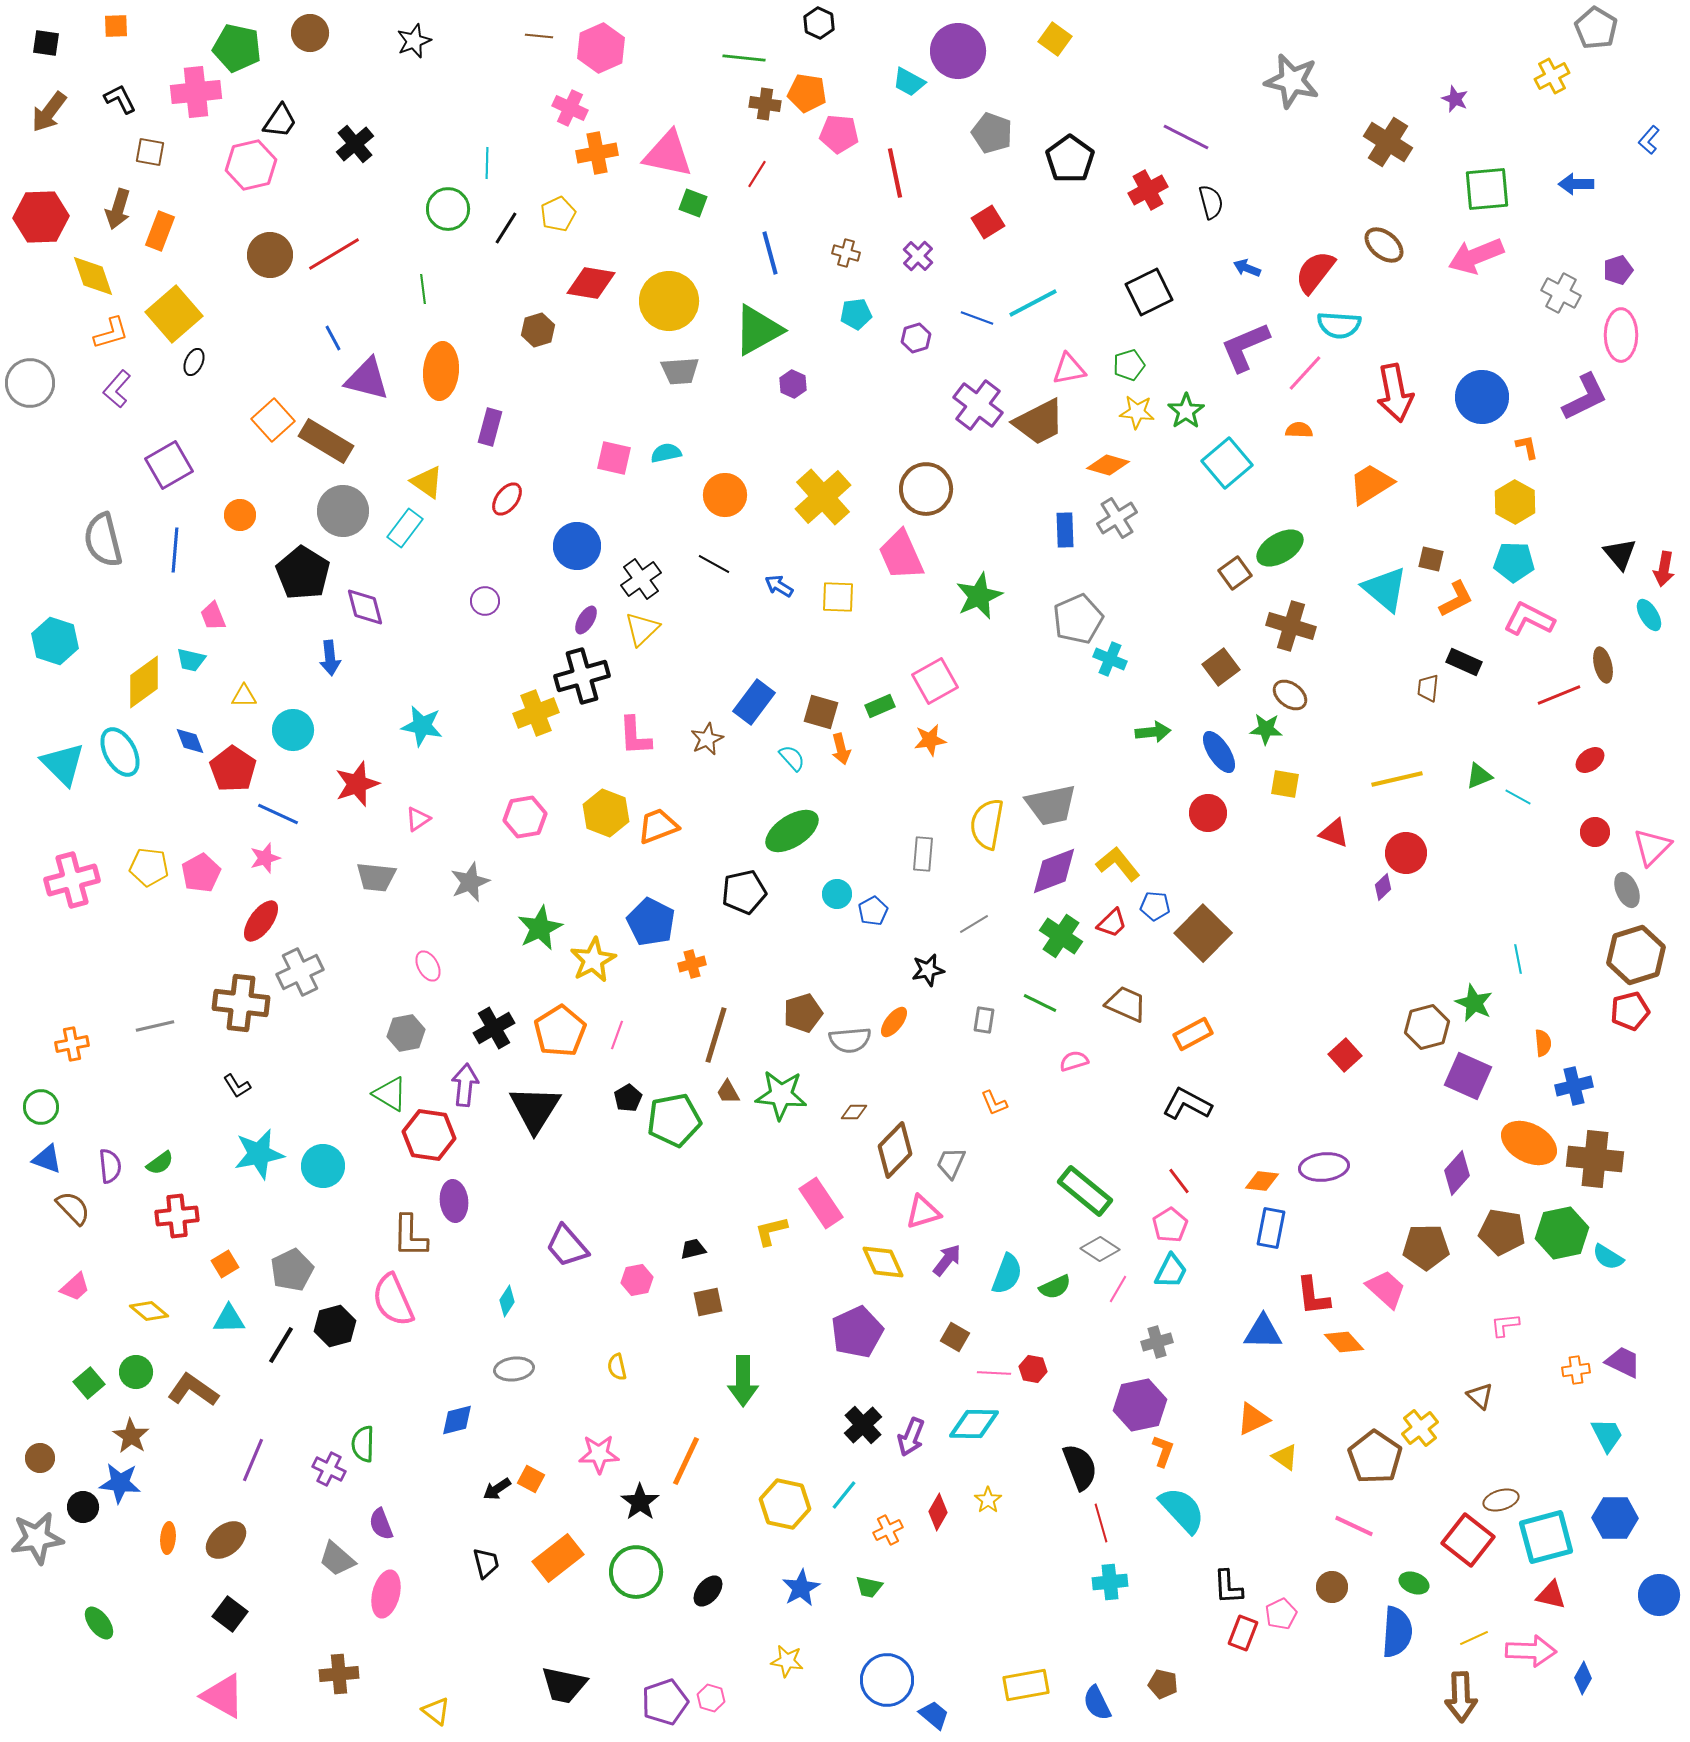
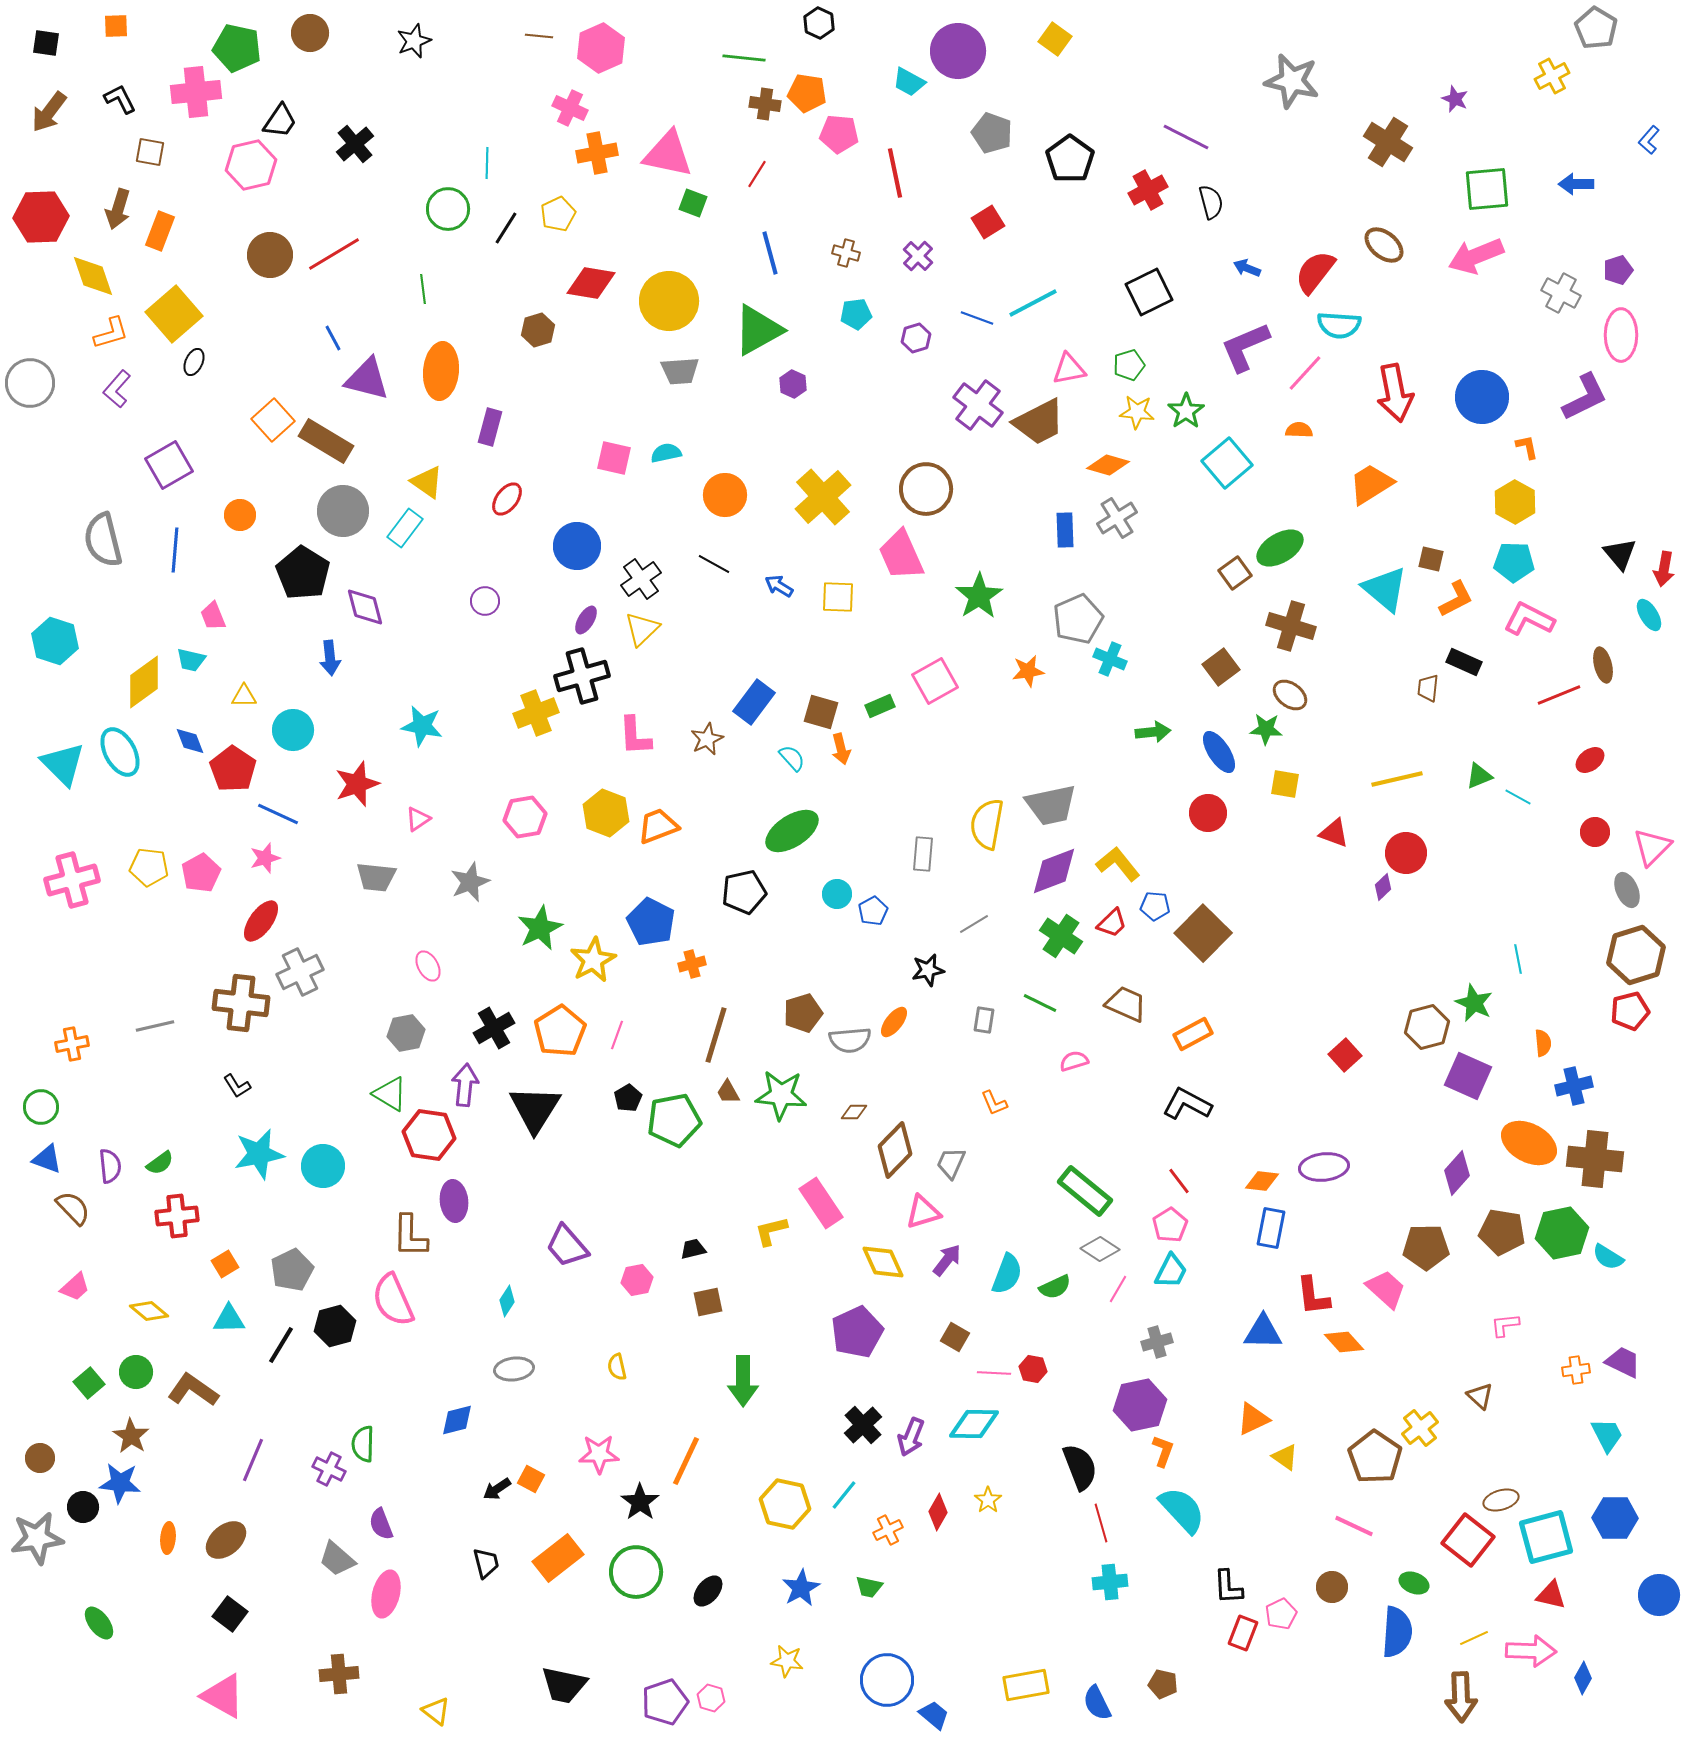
green star at (979, 596): rotated 9 degrees counterclockwise
orange star at (930, 740): moved 98 px right, 69 px up
